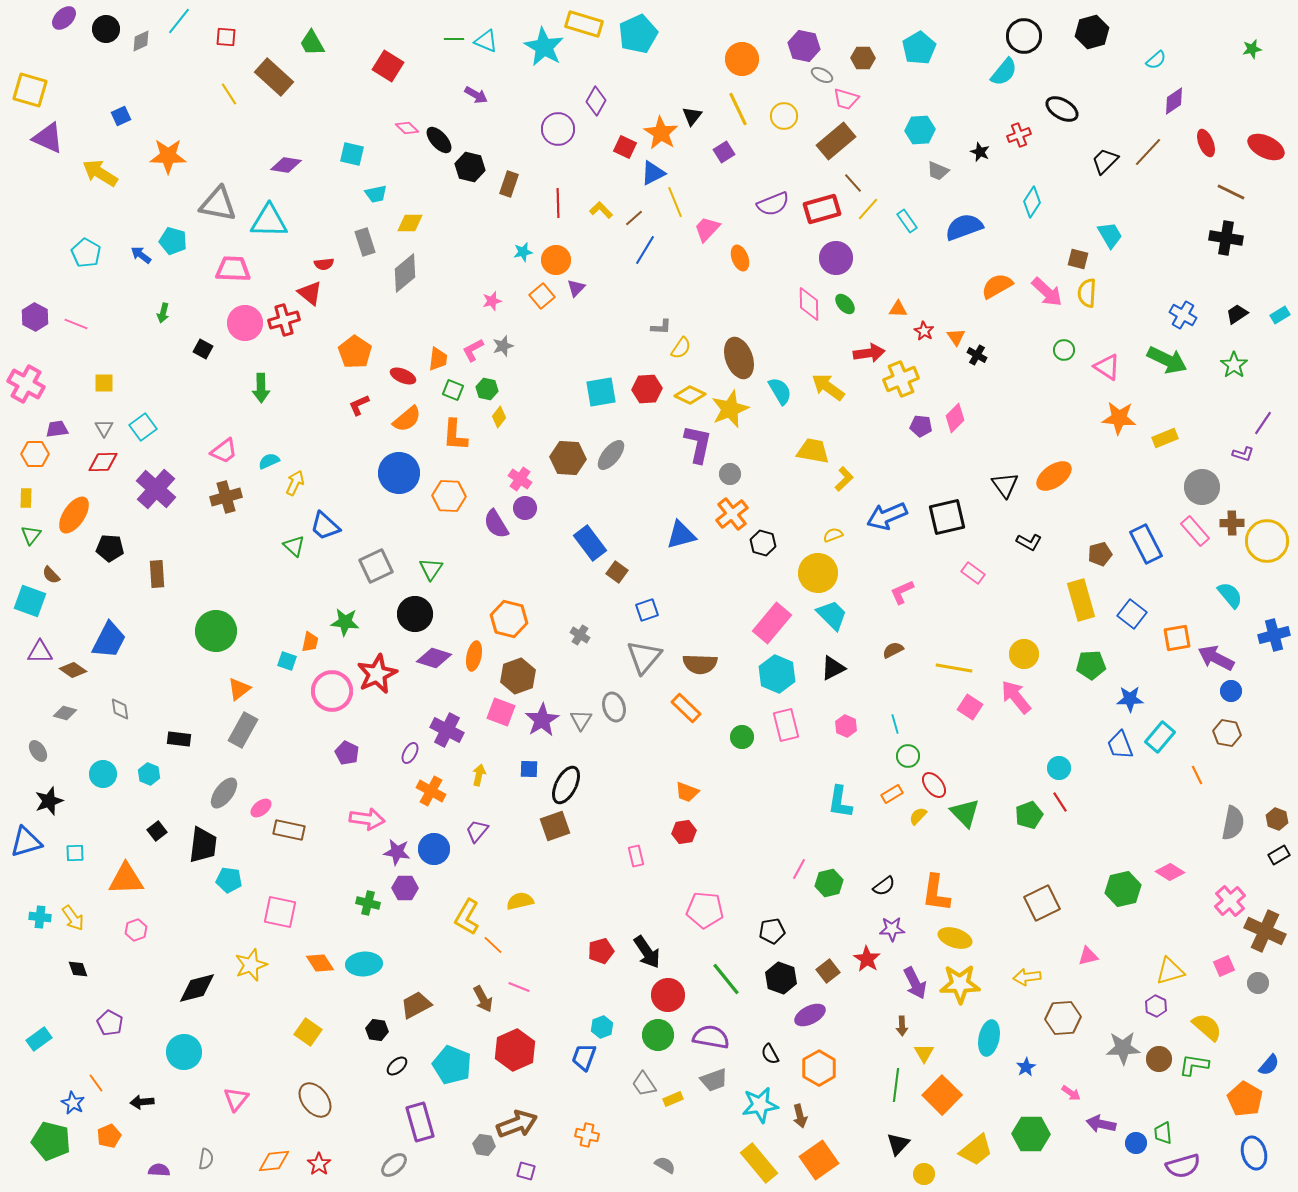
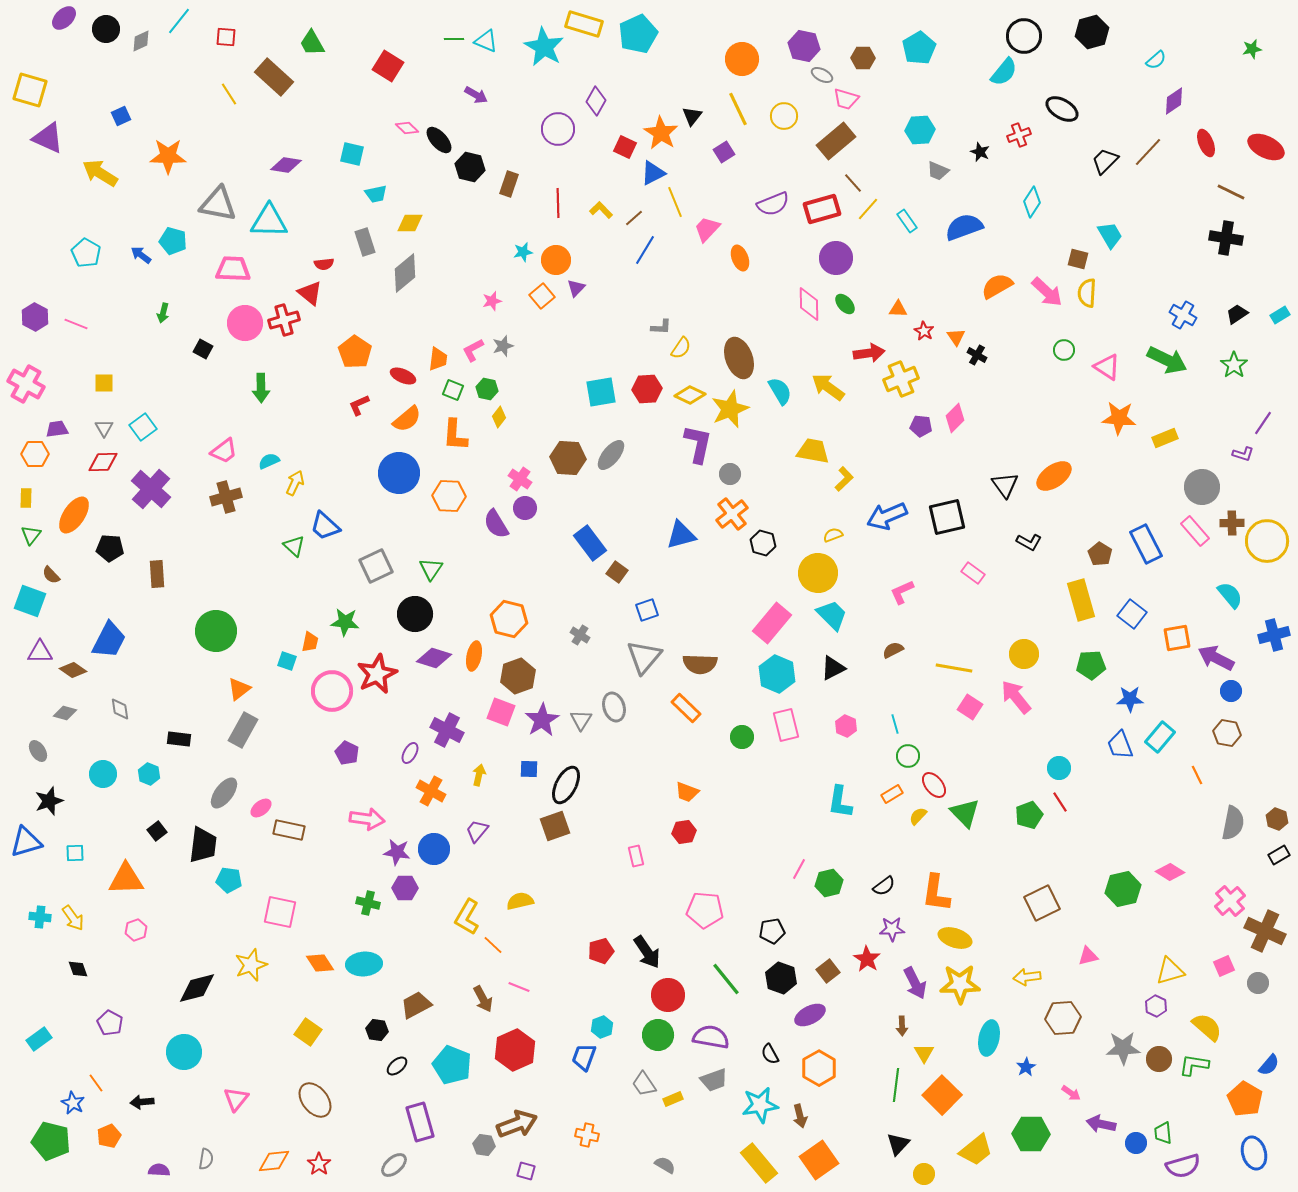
purple cross at (156, 489): moved 5 px left
brown pentagon at (1100, 554): rotated 25 degrees counterclockwise
